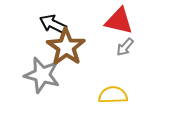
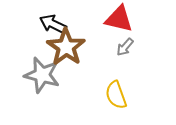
red triangle: moved 2 px up
yellow semicircle: moved 3 px right; rotated 108 degrees counterclockwise
